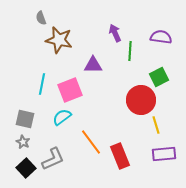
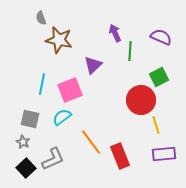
purple semicircle: rotated 15 degrees clockwise
purple triangle: rotated 42 degrees counterclockwise
gray square: moved 5 px right
